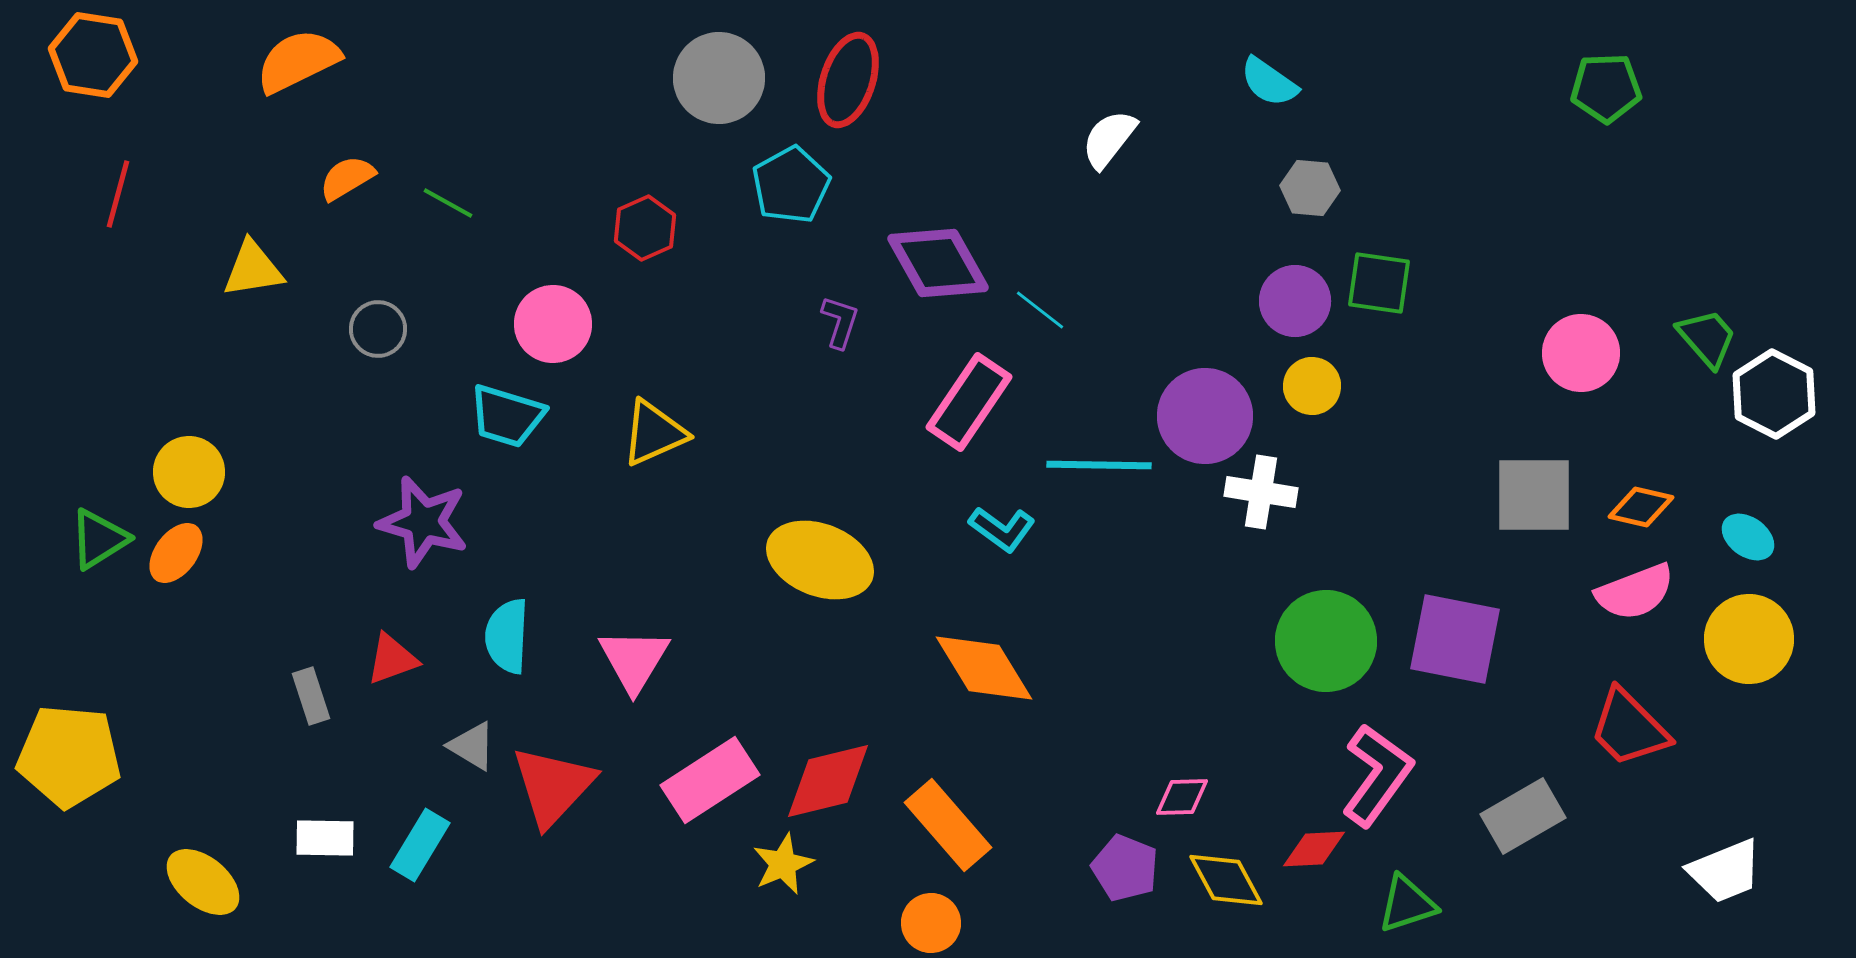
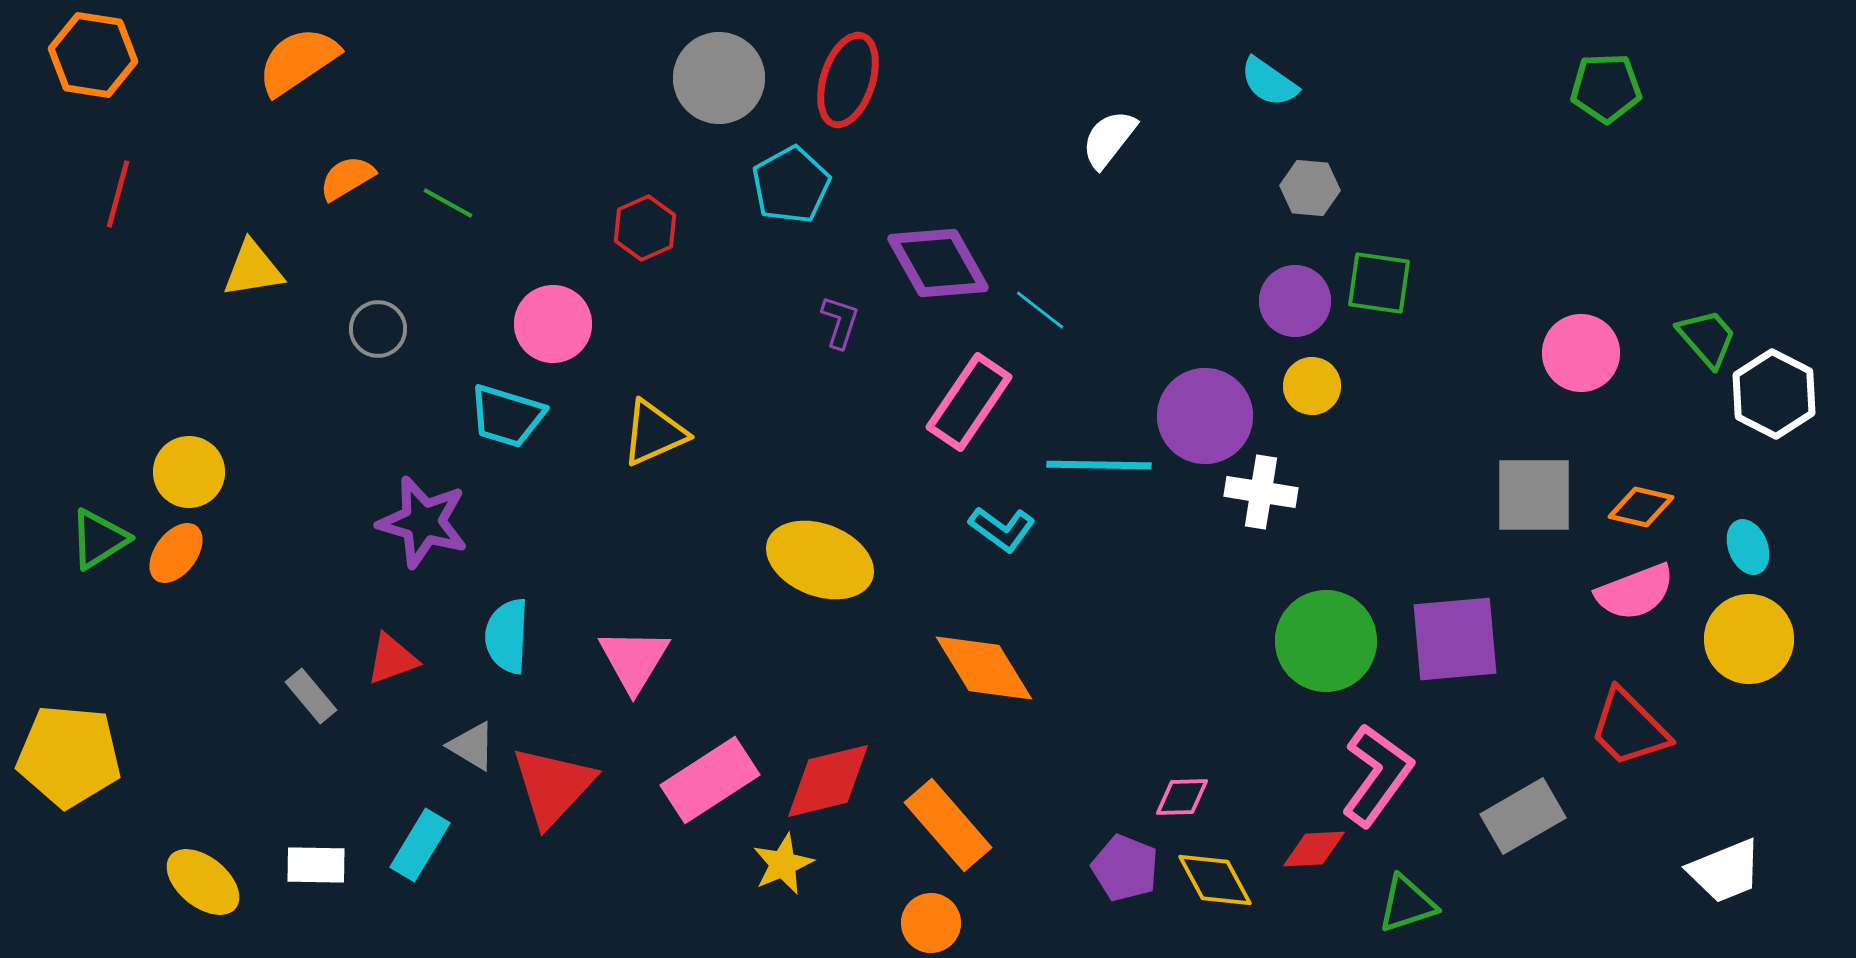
orange semicircle at (298, 61): rotated 8 degrees counterclockwise
cyan ellipse at (1748, 537): moved 10 px down; rotated 32 degrees clockwise
purple square at (1455, 639): rotated 16 degrees counterclockwise
gray rectangle at (311, 696): rotated 22 degrees counterclockwise
white rectangle at (325, 838): moved 9 px left, 27 px down
yellow diamond at (1226, 880): moved 11 px left
